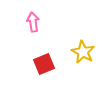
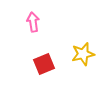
yellow star: moved 2 px down; rotated 30 degrees clockwise
